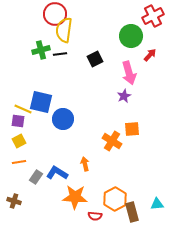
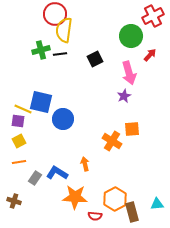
gray rectangle: moved 1 px left, 1 px down
